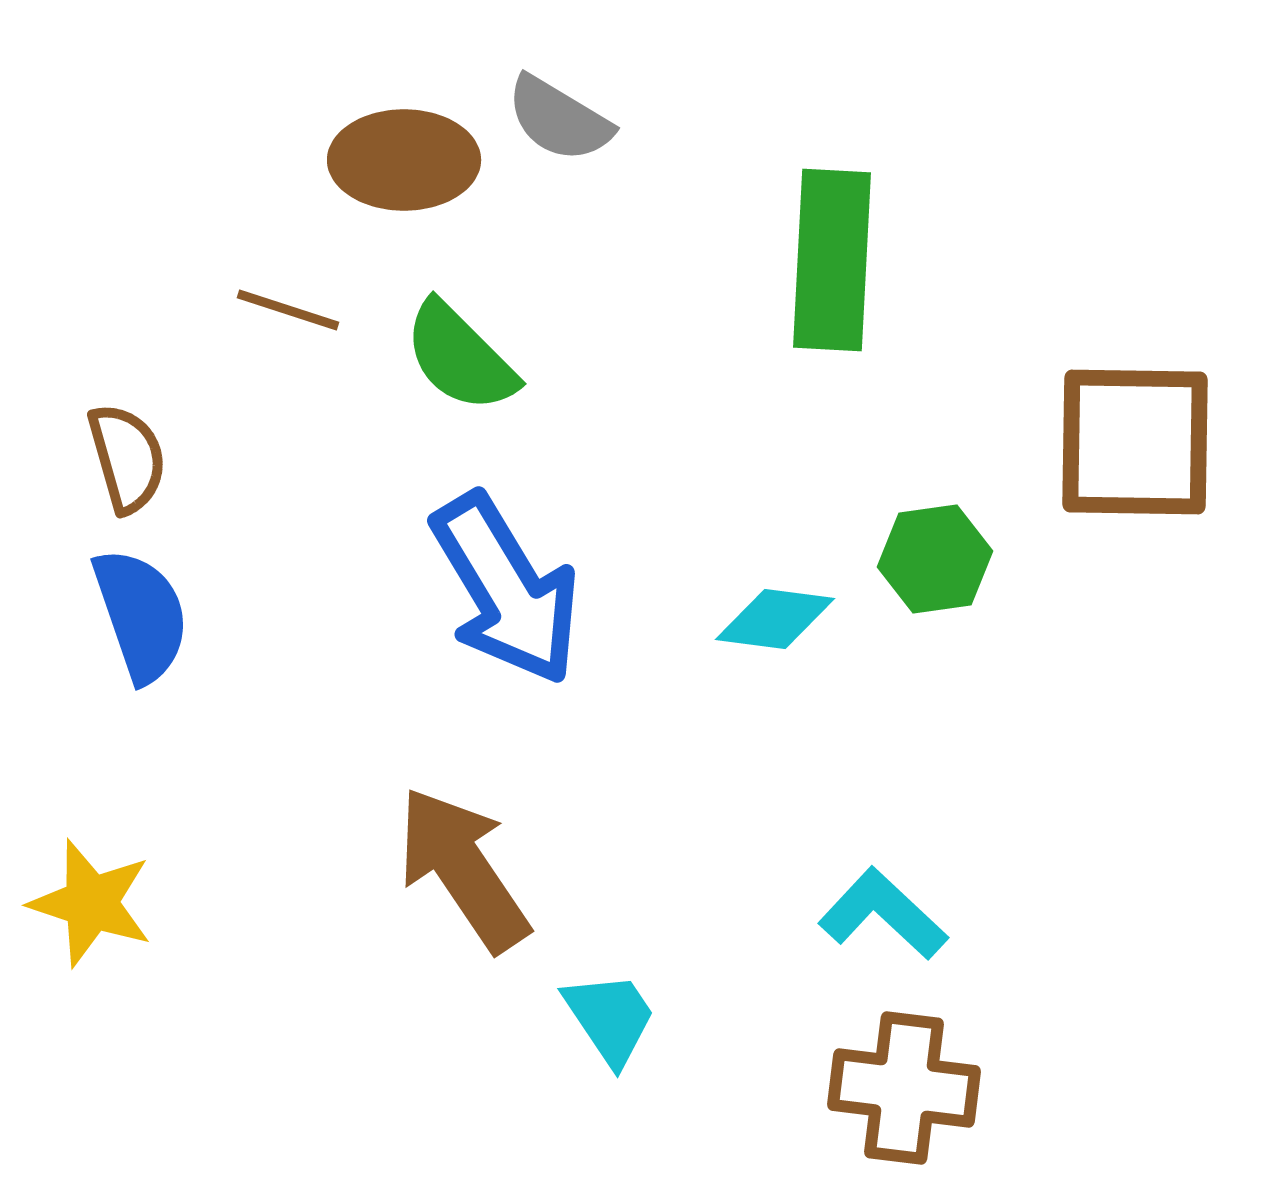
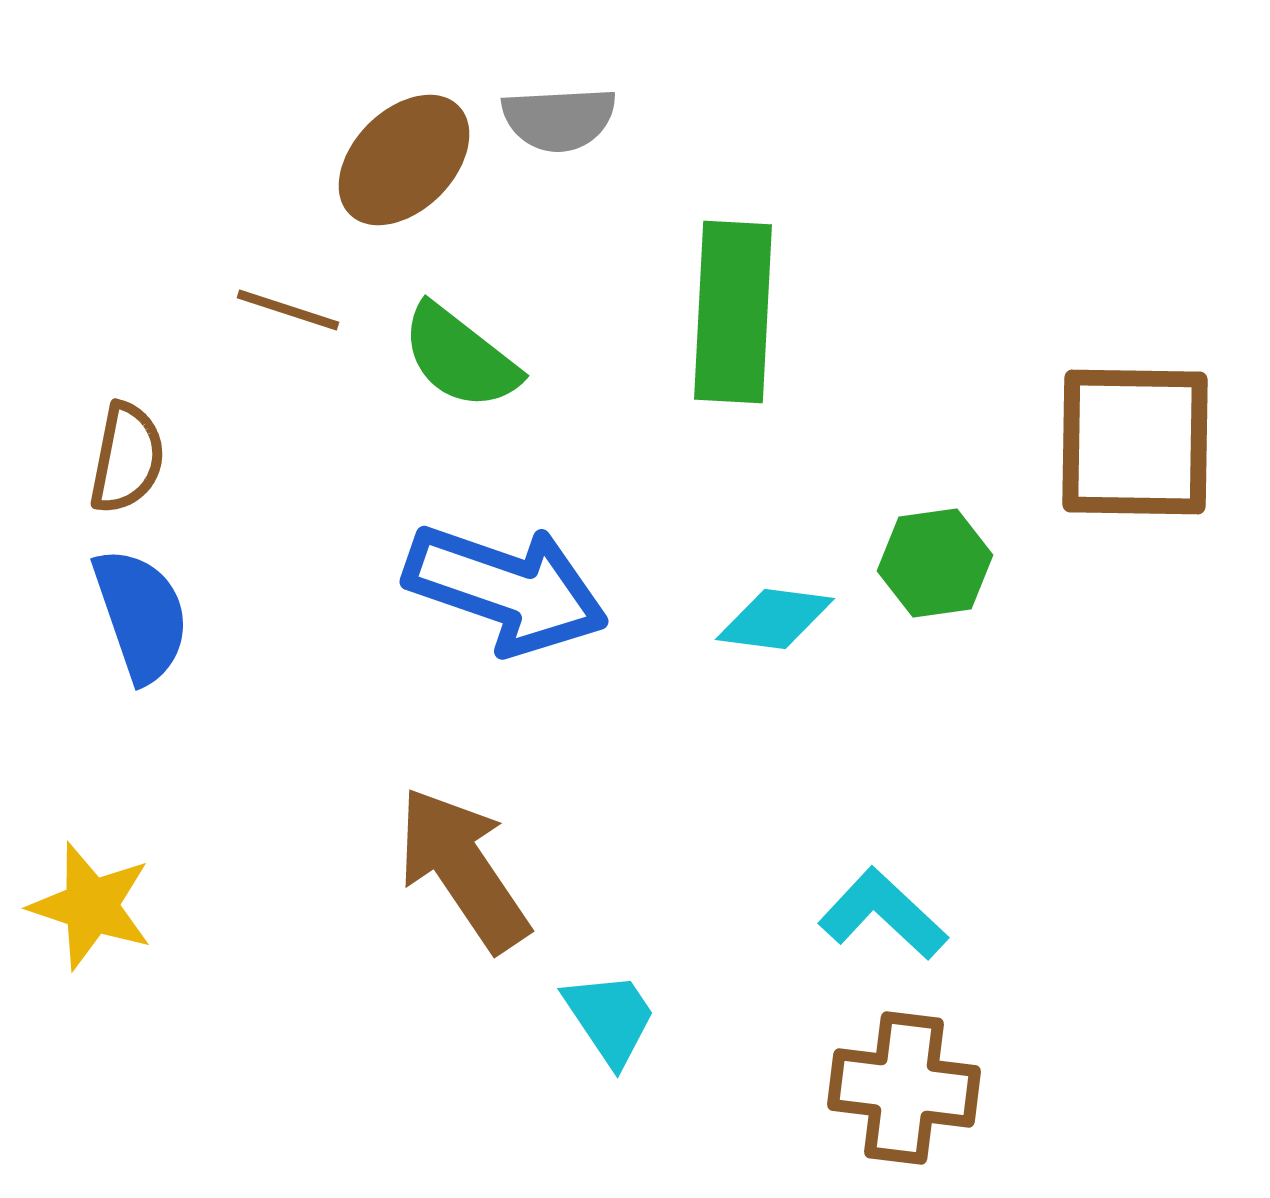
gray semicircle: rotated 34 degrees counterclockwise
brown ellipse: rotated 45 degrees counterclockwise
green rectangle: moved 99 px left, 52 px down
green semicircle: rotated 7 degrees counterclockwise
brown semicircle: rotated 27 degrees clockwise
green hexagon: moved 4 px down
blue arrow: rotated 40 degrees counterclockwise
yellow star: moved 3 px down
